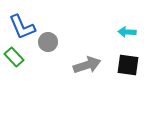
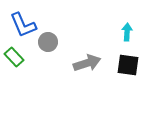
blue L-shape: moved 1 px right, 2 px up
cyan arrow: rotated 90 degrees clockwise
gray arrow: moved 2 px up
